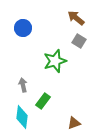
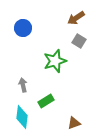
brown arrow: rotated 72 degrees counterclockwise
green rectangle: moved 3 px right; rotated 21 degrees clockwise
